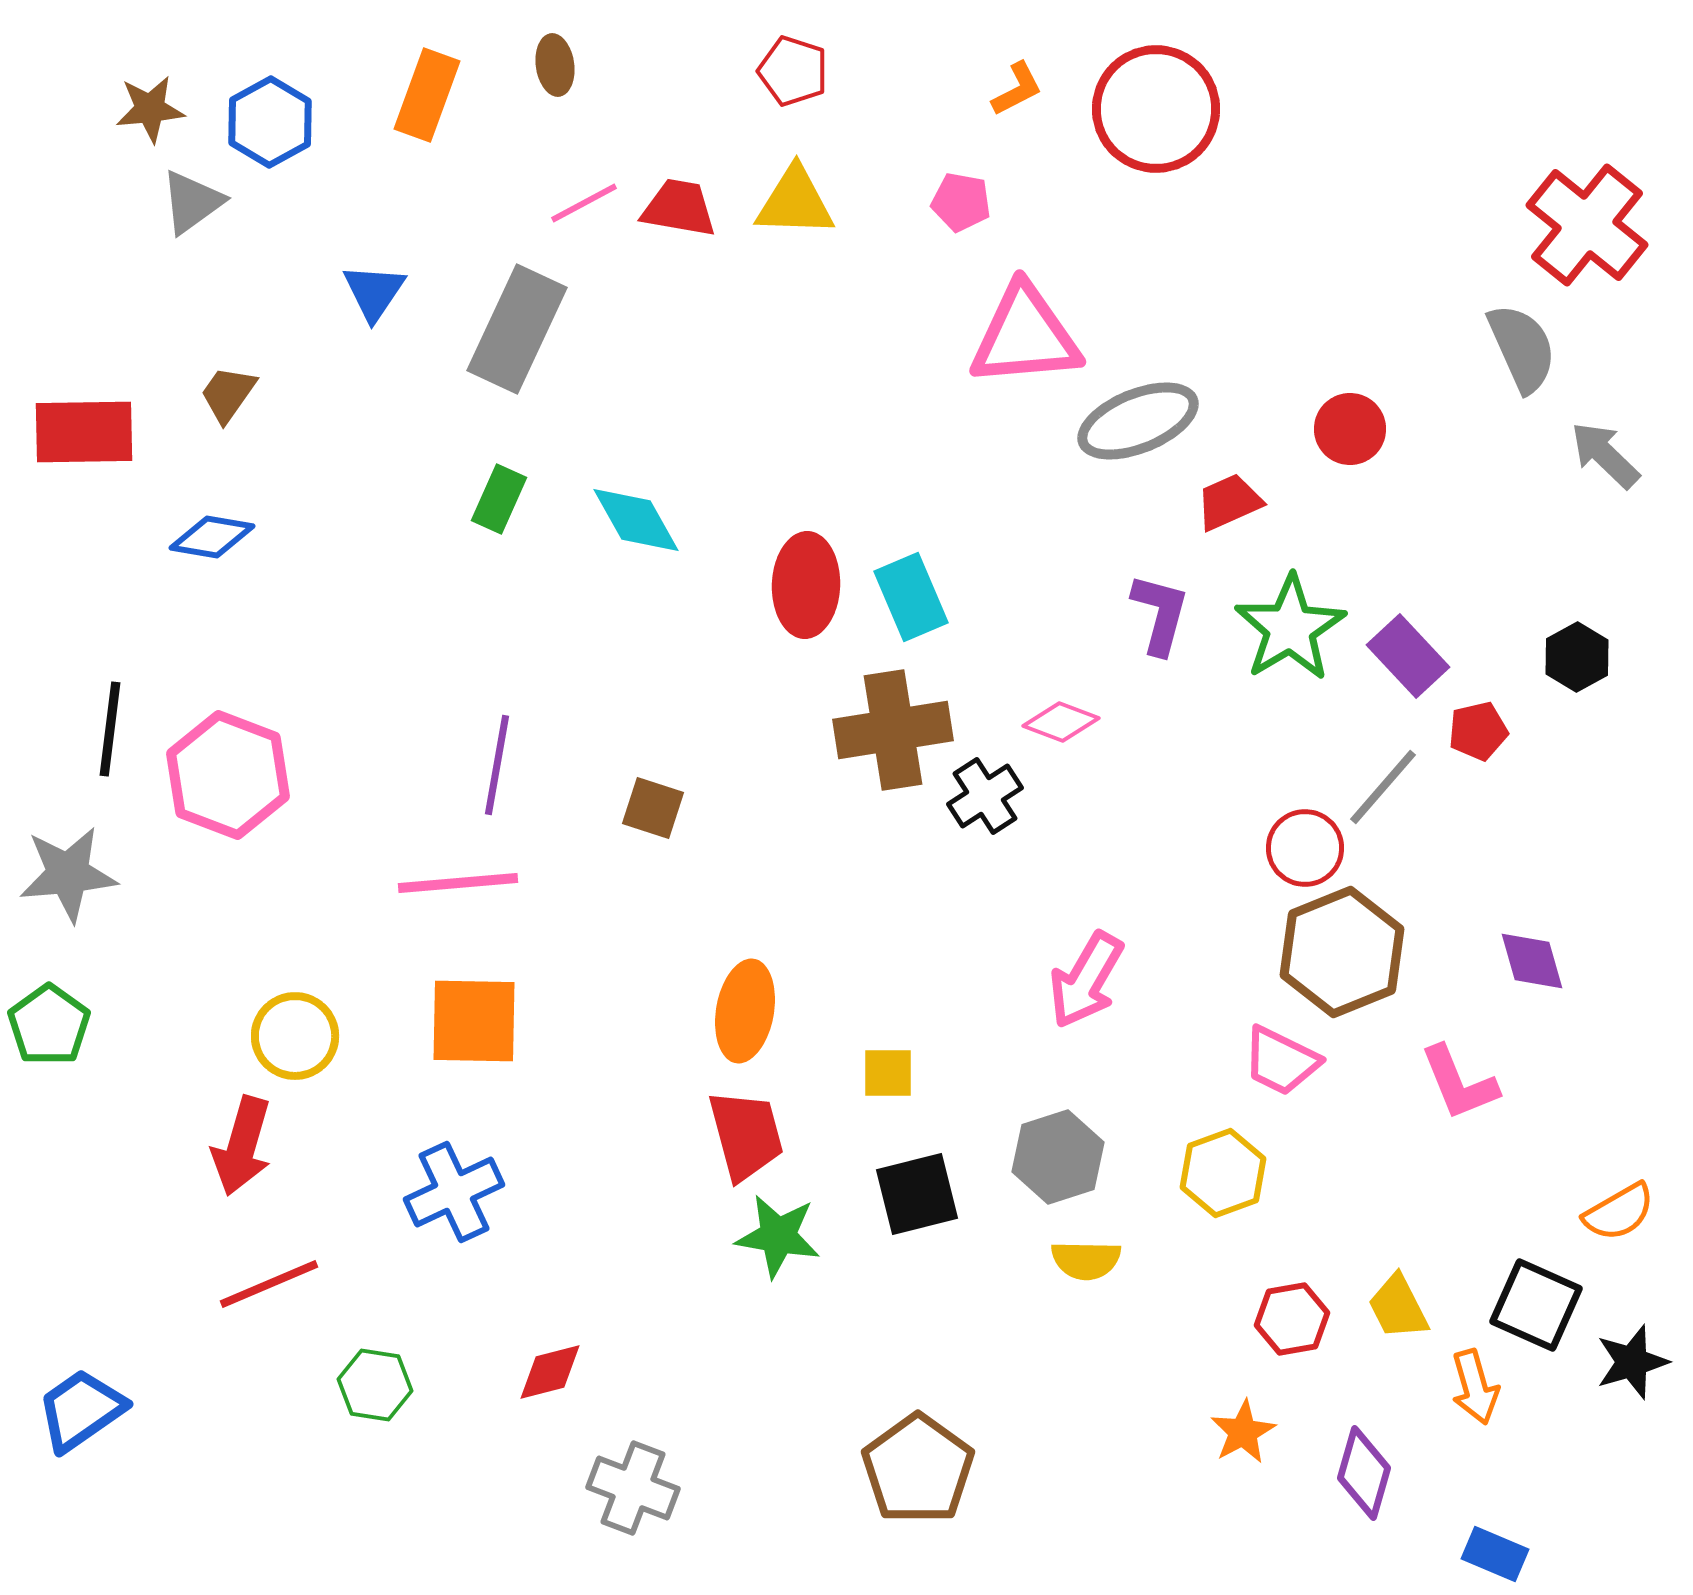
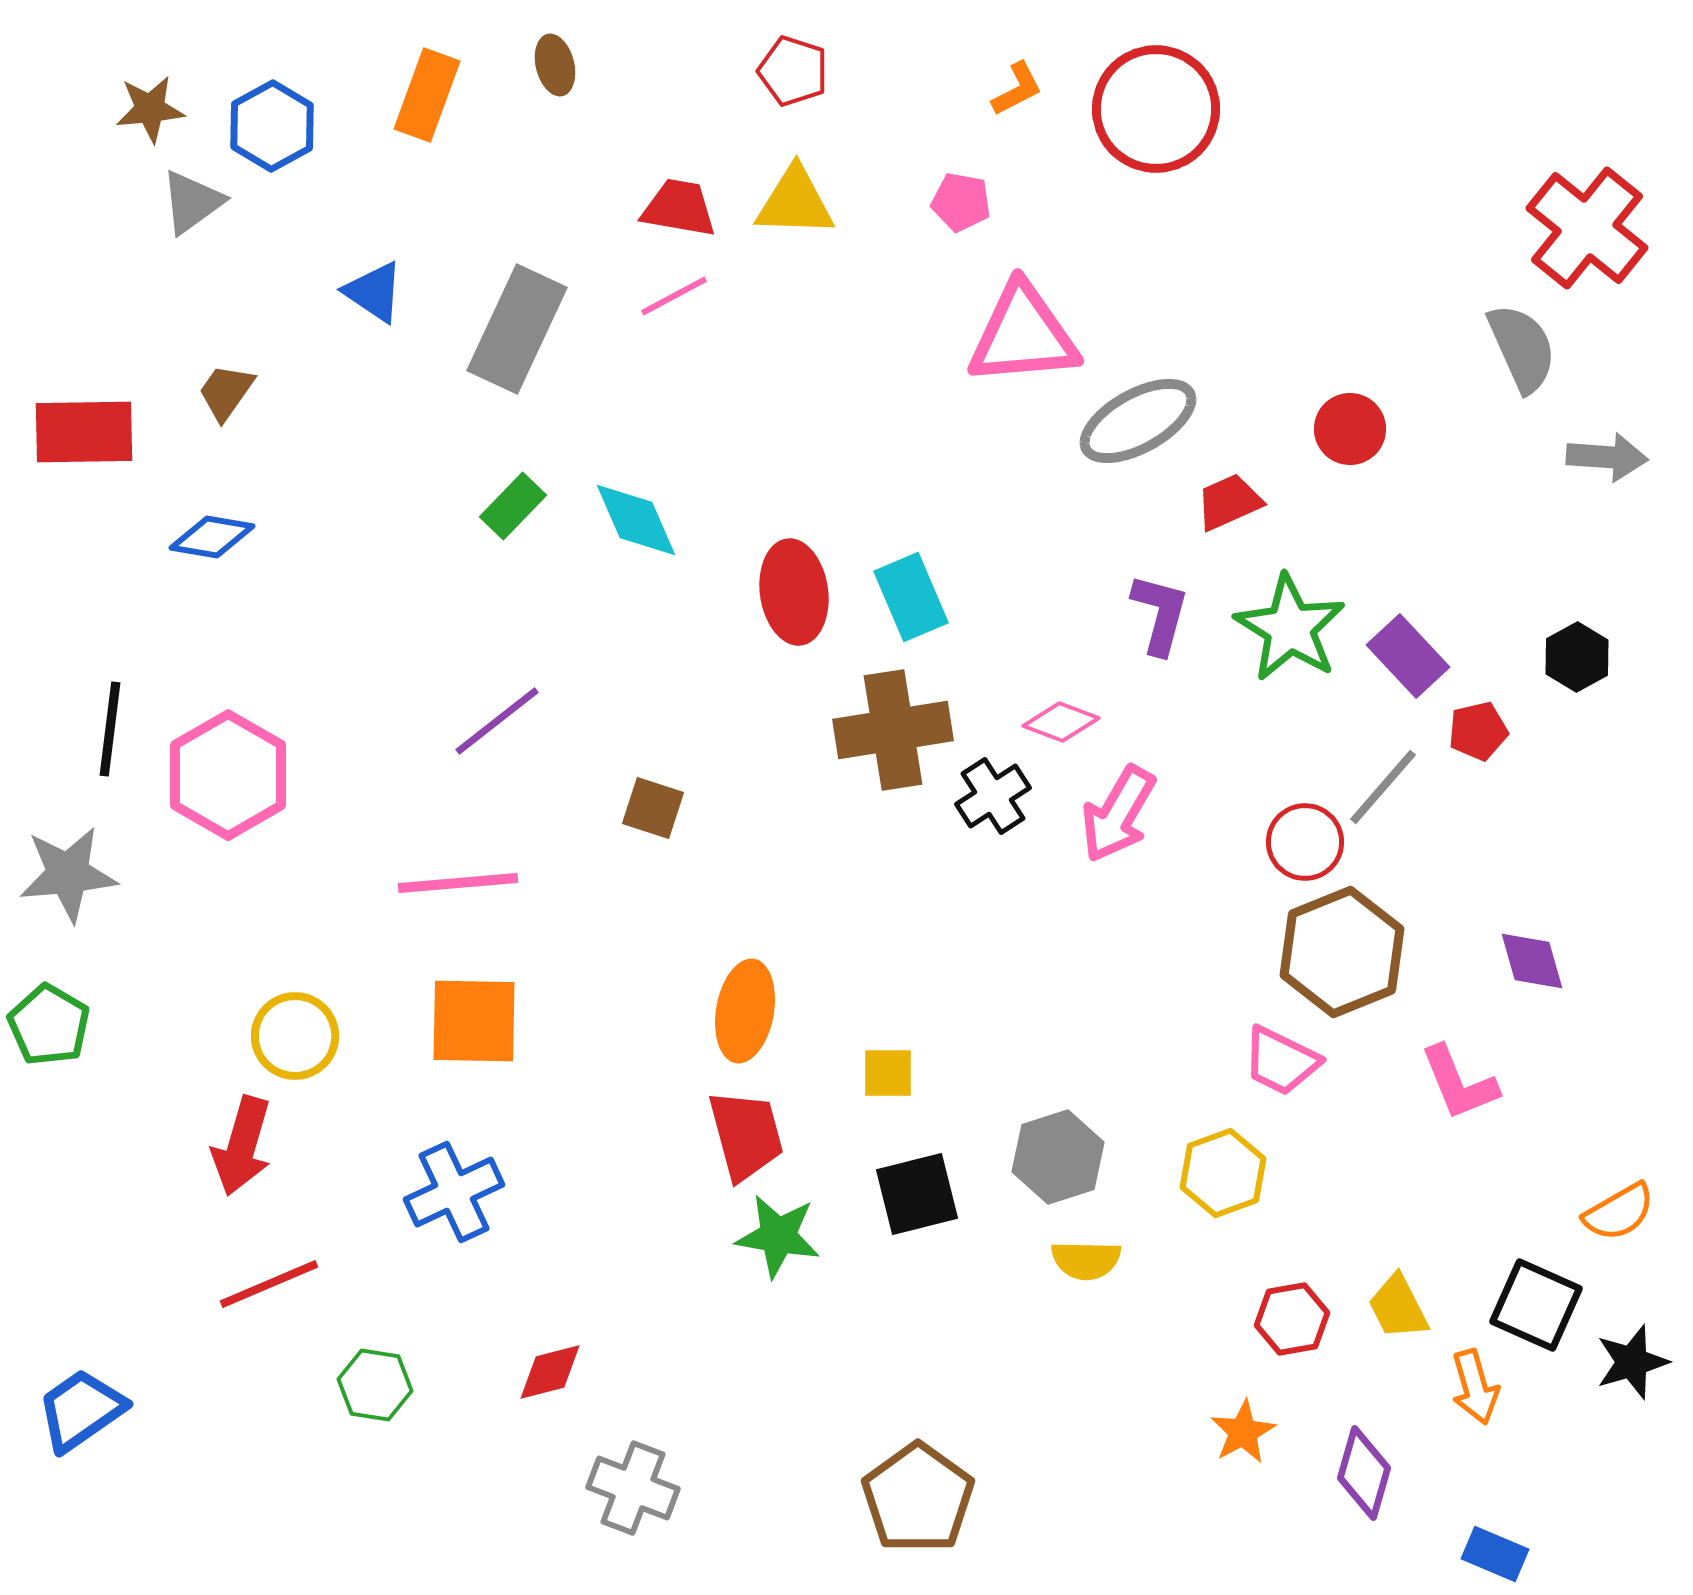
brown ellipse at (555, 65): rotated 6 degrees counterclockwise
blue hexagon at (270, 122): moved 2 px right, 4 px down
pink line at (584, 203): moved 90 px right, 93 px down
red cross at (1587, 225): moved 3 px down
blue triangle at (374, 292): rotated 30 degrees counterclockwise
pink triangle at (1025, 336): moved 2 px left, 1 px up
brown trapezoid at (228, 394): moved 2 px left, 2 px up
gray ellipse at (1138, 421): rotated 7 degrees counterclockwise
gray arrow at (1605, 455): moved 2 px right, 2 px down; rotated 140 degrees clockwise
green rectangle at (499, 499): moved 14 px right, 7 px down; rotated 20 degrees clockwise
cyan diamond at (636, 520): rotated 6 degrees clockwise
red ellipse at (806, 585): moved 12 px left, 7 px down; rotated 10 degrees counterclockwise
green star at (1290, 628): rotated 9 degrees counterclockwise
purple line at (497, 765): moved 44 px up; rotated 42 degrees clockwise
pink hexagon at (228, 775): rotated 9 degrees clockwise
black cross at (985, 796): moved 8 px right
red circle at (1305, 848): moved 6 px up
pink arrow at (1086, 980): moved 32 px right, 166 px up
green pentagon at (49, 1025): rotated 6 degrees counterclockwise
brown pentagon at (918, 1469): moved 29 px down
